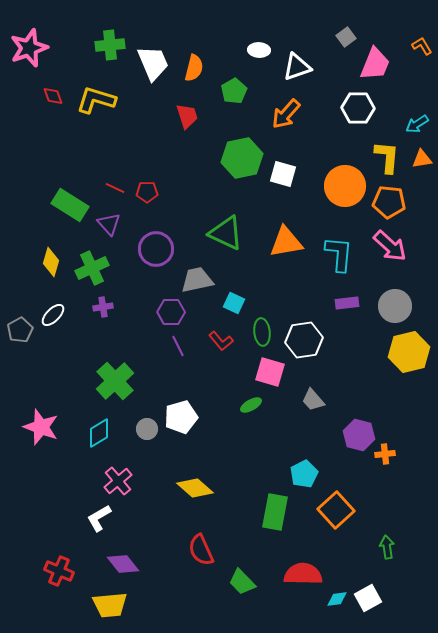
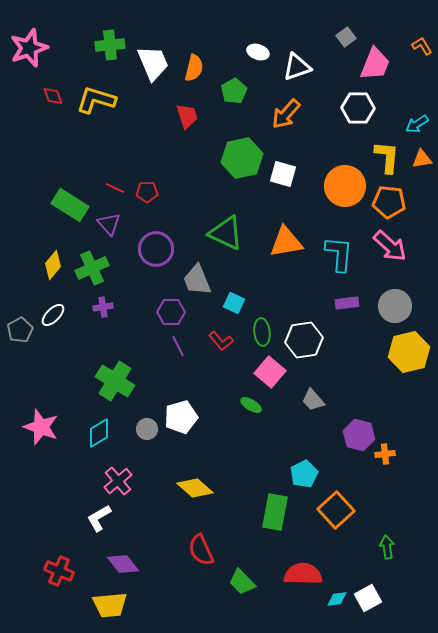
white ellipse at (259, 50): moved 1 px left, 2 px down; rotated 15 degrees clockwise
yellow diamond at (51, 262): moved 2 px right, 3 px down; rotated 24 degrees clockwise
gray trapezoid at (197, 280): rotated 100 degrees counterclockwise
pink square at (270, 372): rotated 24 degrees clockwise
green cross at (115, 381): rotated 15 degrees counterclockwise
green ellipse at (251, 405): rotated 60 degrees clockwise
